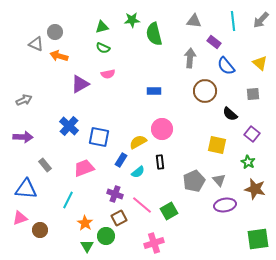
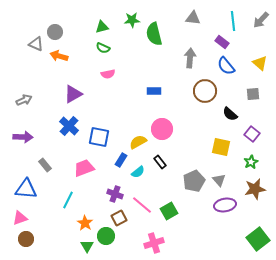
gray triangle at (194, 21): moved 1 px left, 3 px up
purple rectangle at (214, 42): moved 8 px right
purple triangle at (80, 84): moved 7 px left, 10 px down
yellow square at (217, 145): moved 4 px right, 2 px down
black rectangle at (160, 162): rotated 32 degrees counterclockwise
green star at (248, 162): moved 3 px right; rotated 16 degrees clockwise
brown star at (255, 189): rotated 25 degrees counterclockwise
brown circle at (40, 230): moved 14 px left, 9 px down
green square at (258, 239): rotated 30 degrees counterclockwise
